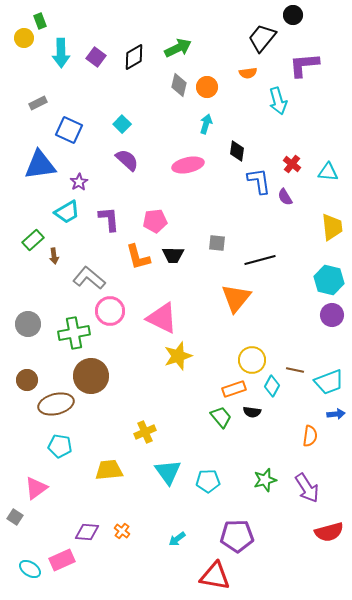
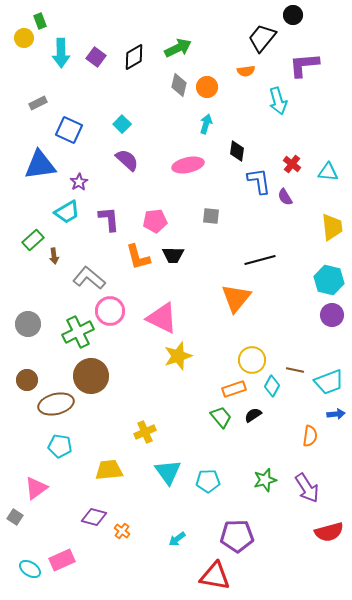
orange semicircle at (248, 73): moved 2 px left, 2 px up
gray square at (217, 243): moved 6 px left, 27 px up
green cross at (74, 333): moved 4 px right, 1 px up; rotated 16 degrees counterclockwise
black semicircle at (252, 412): moved 1 px right, 3 px down; rotated 138 degrees clockwise
purple diamond at (87, 532): moved 7 px right, 15 px up; rotated 10 degrees clockwise
